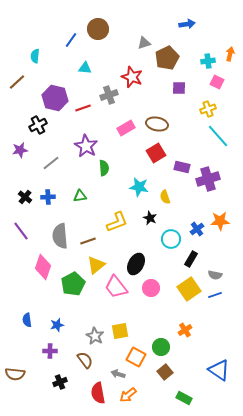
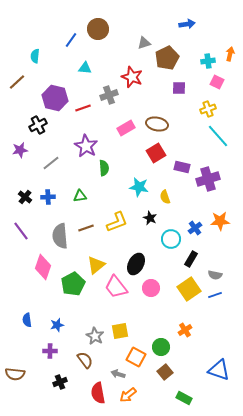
blue cross at (197, 229): moved 2 px left, 1 px up
brown line at (88, 241): moved 2 px left, 13 px up
blue triangle at (219, 370): rotated 15 degrees counterclockwise
